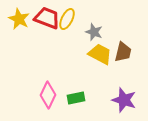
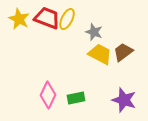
brown trapezoid: rotated 140 degrees counterclockwise
